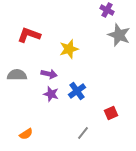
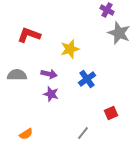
gray star: moved 2 px up
yellow star: moved 1 px right
blue cross: moved 10 px right, 12 px up
